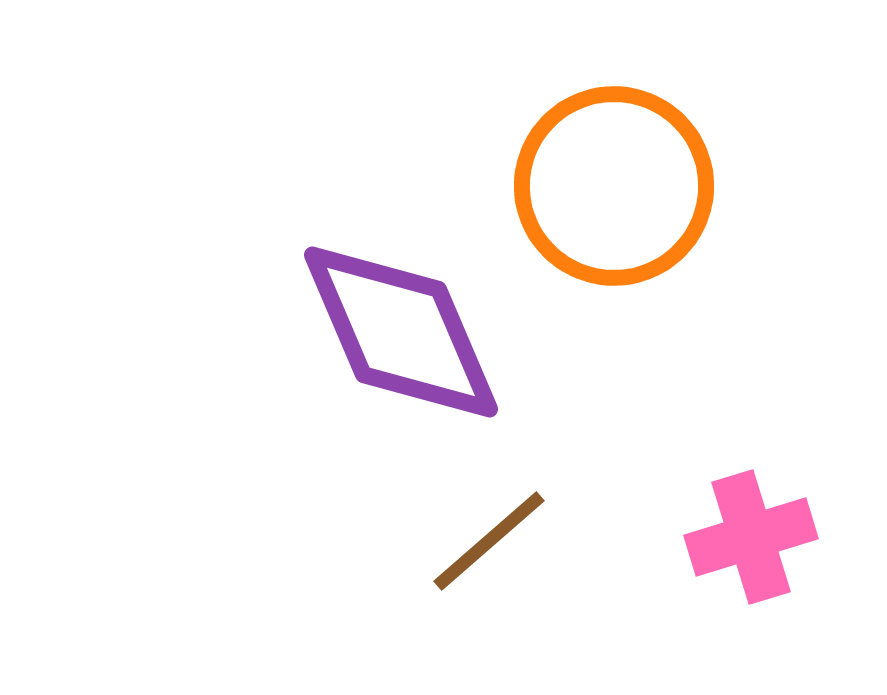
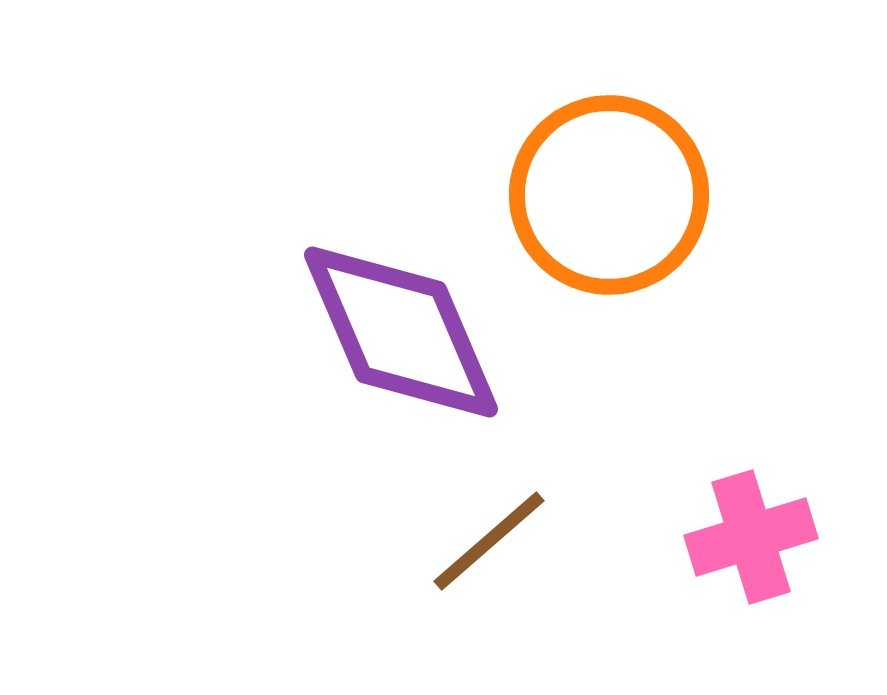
orange circle: moved 5 px left, 9 px down
